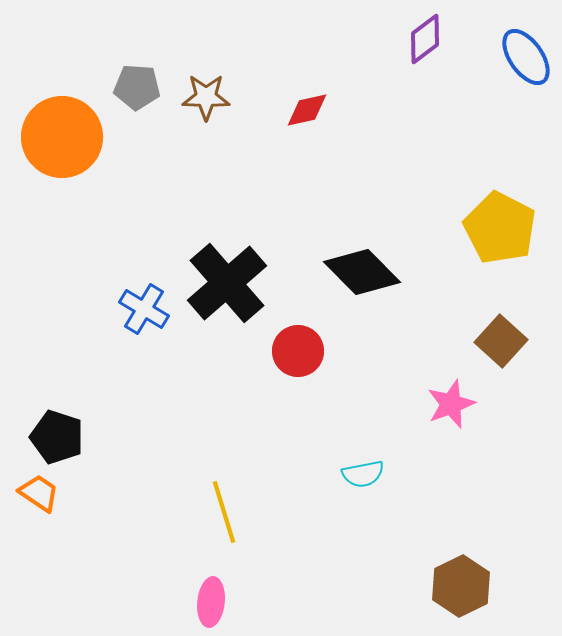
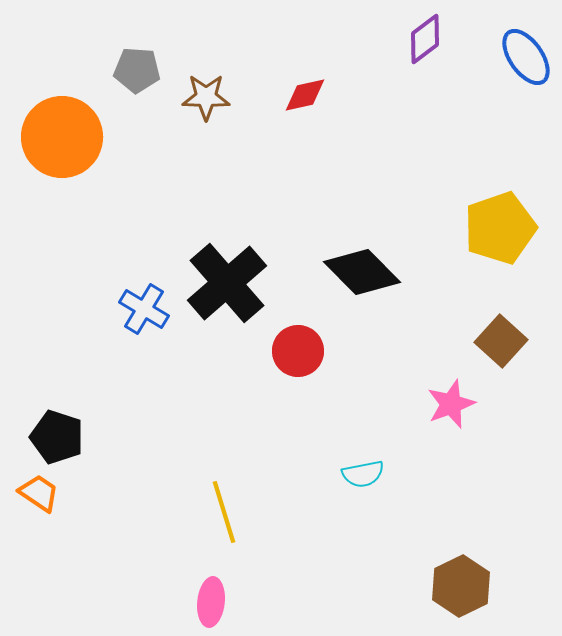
gray pentagon: moved 17 px up
red diamond: moved 2 px left, 15 px up
yellow pentagon: rotated 26 degrees clockwise
